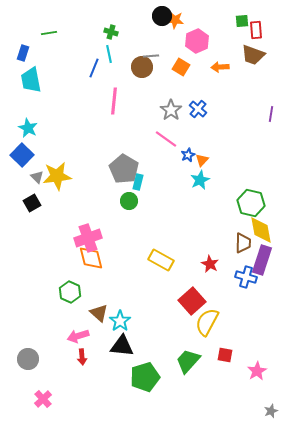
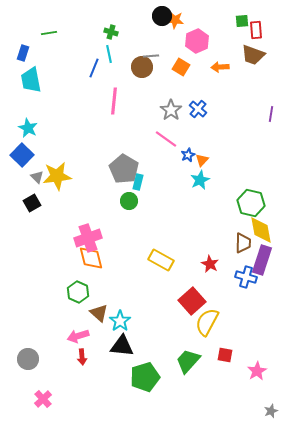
green hexagon at (70, 292): moved 8 px right
